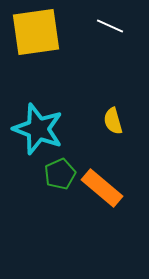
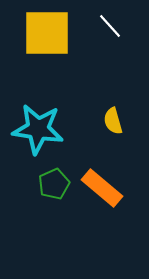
white line: rotated 24 degrees clockwise
yellow square: moved 11 px right, 1 px down; rotated 8 degrees clockwise
cyan star: rotated 12 degrees counterclockwise
green pentagon: moved 6 px left, 10 px down
